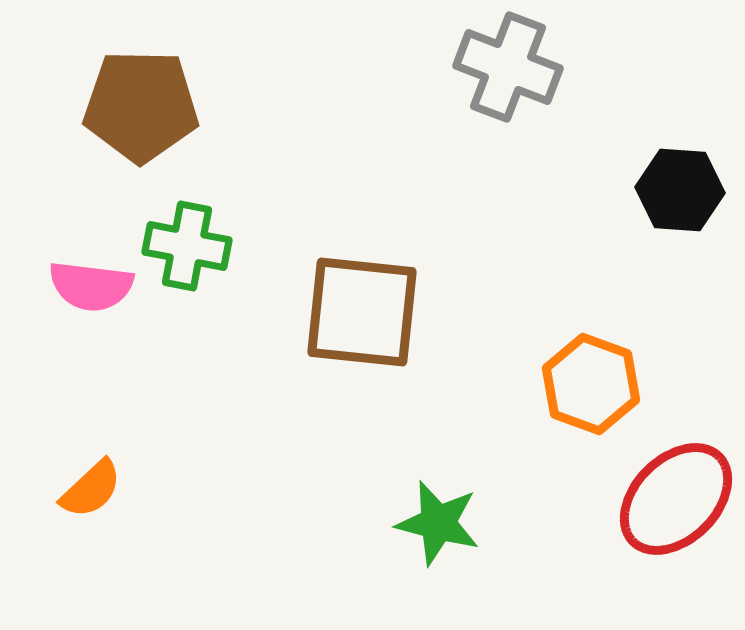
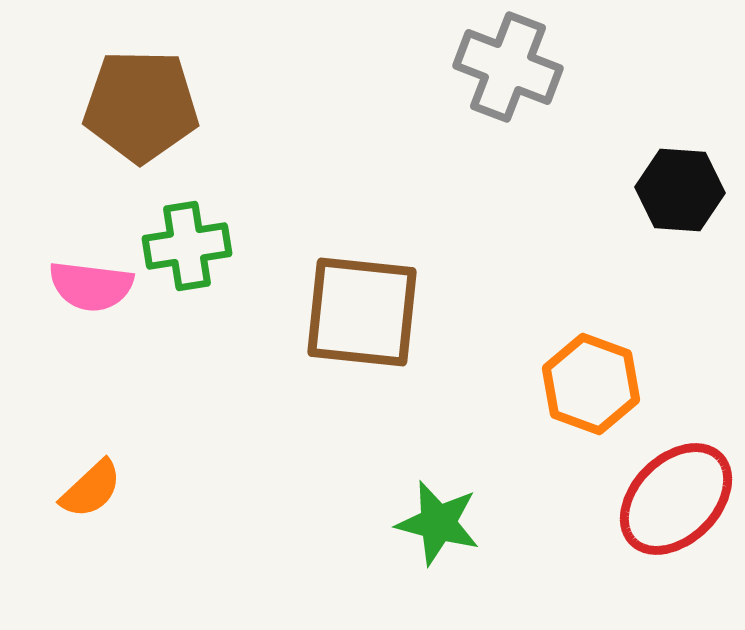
green cross: rotated 20 degrees counterclockwise
